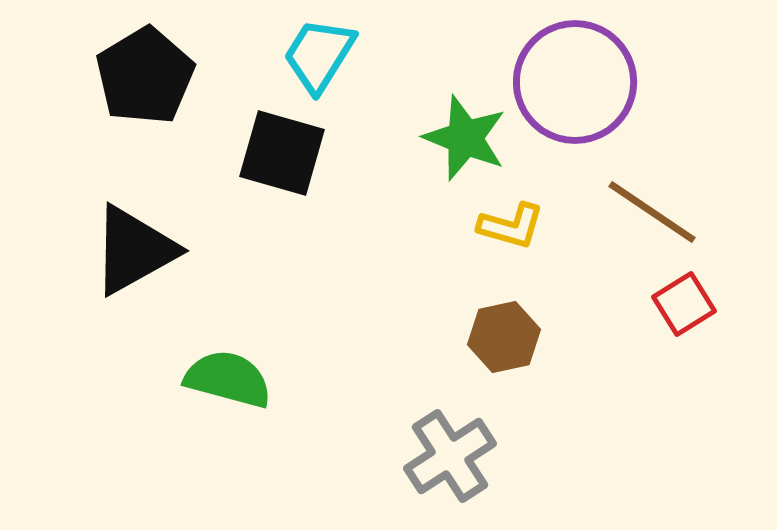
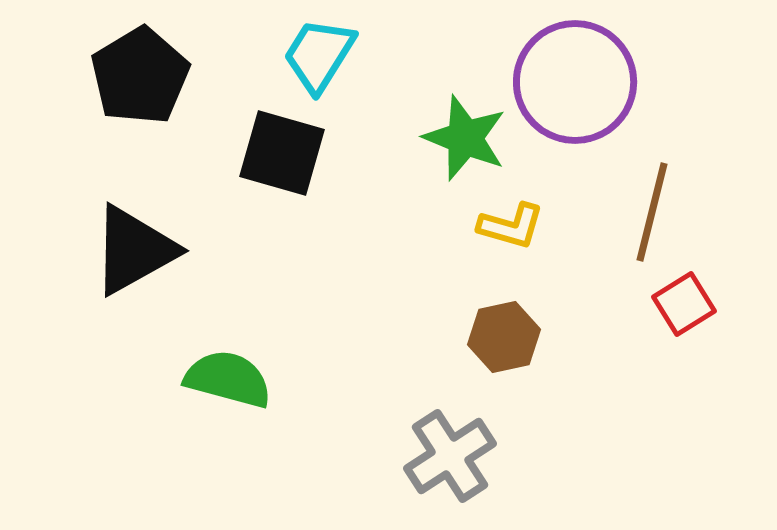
black pentagon: moved 5 px left
brown line: rotated 70 degrees clockwise
